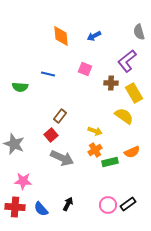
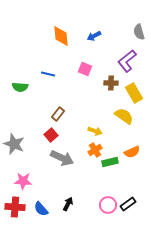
brown rectangle: moved 2 px left, 2 px up
